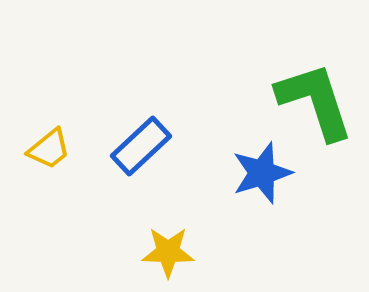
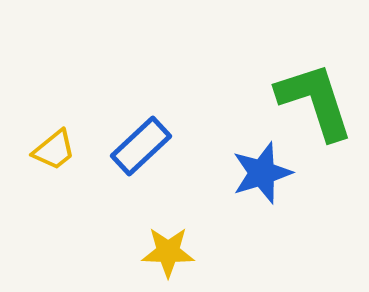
yellow trapezoid: moved 5 px right, 1 px down
